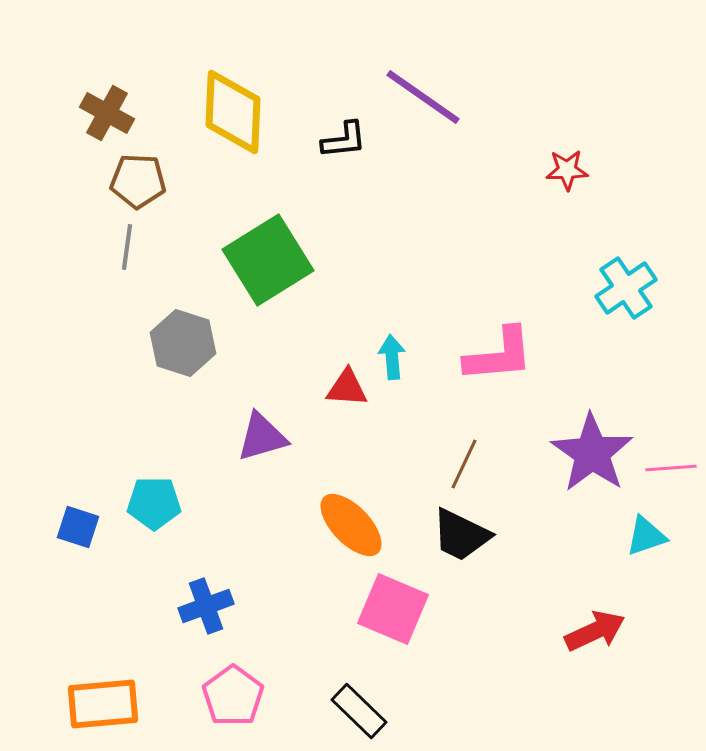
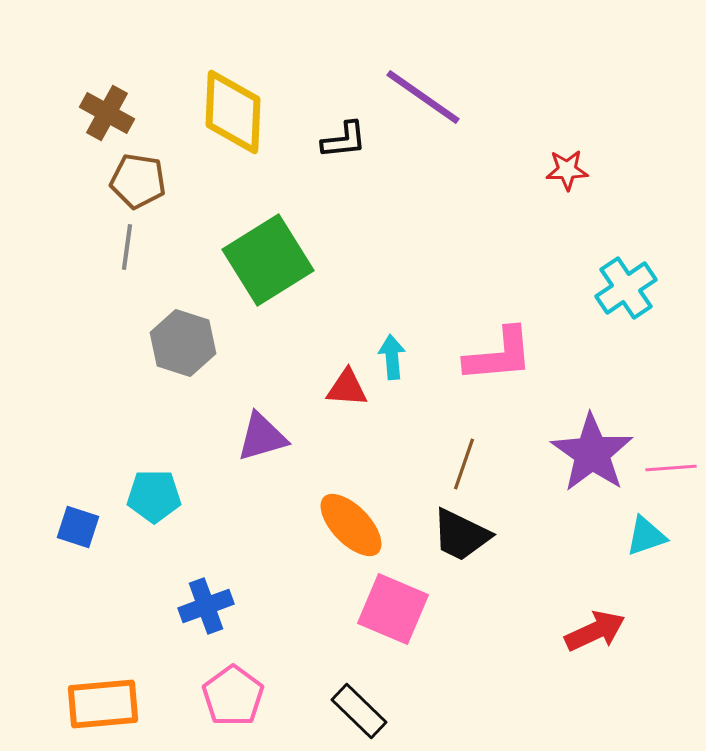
brown pentagon: rotated 6 degrees clockwise
brown line: rotated 6 degrees counterclockwise
cyan pentagon: moved 7 px up
